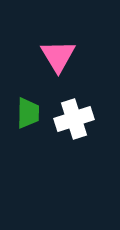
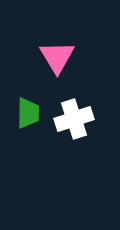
pink triangle: moved 1 px left, 1 px down
